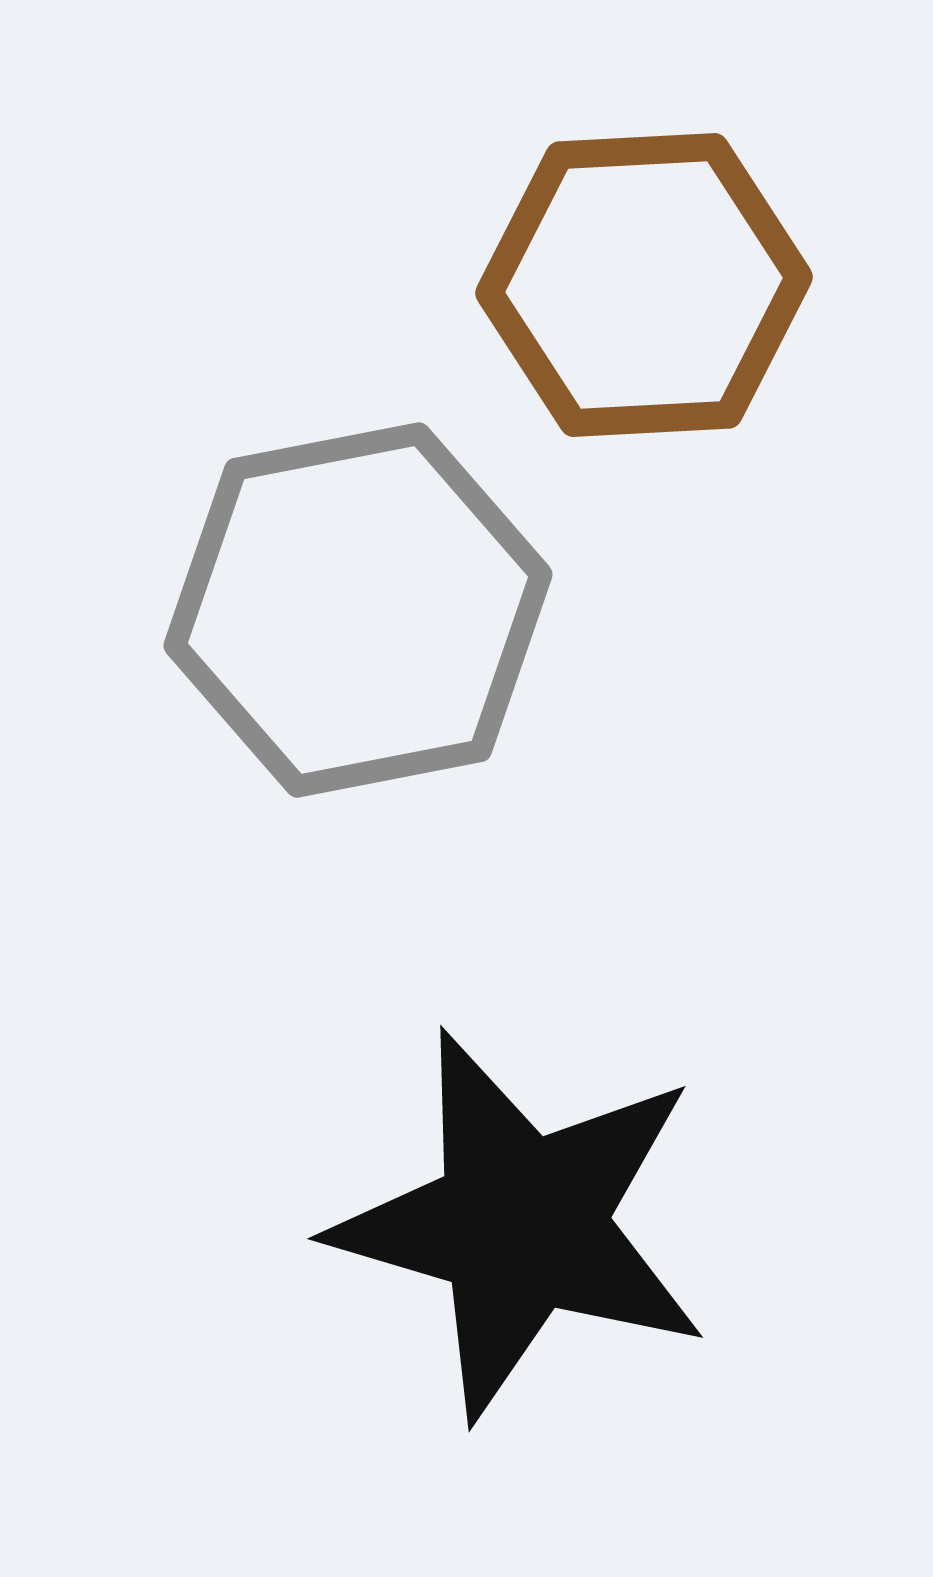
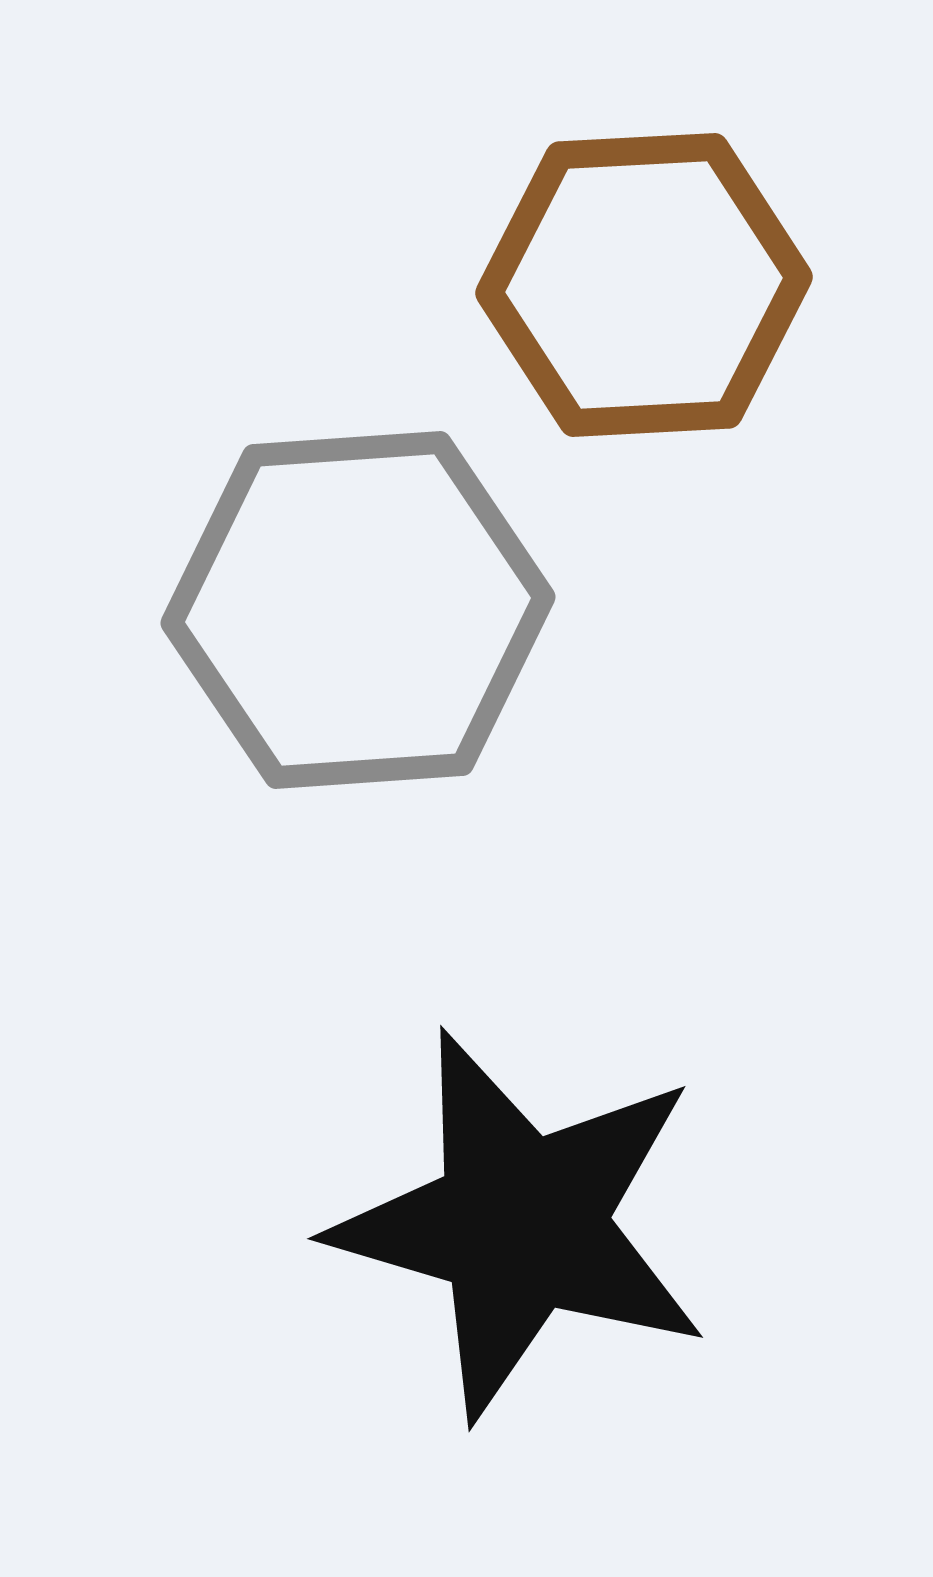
gray hexagon: rotated 7 degrees clockwise
